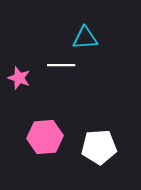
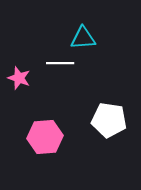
cyan triangle: moved 2 px left
white line: moved 1 px left, 2 px up
white pentagon: moved 10 px right, 27 px up; rotated 12 degrees clockwise
